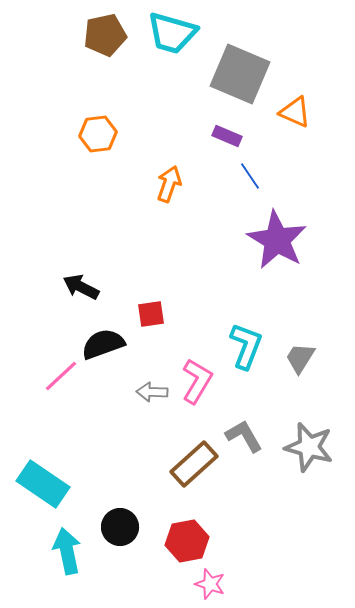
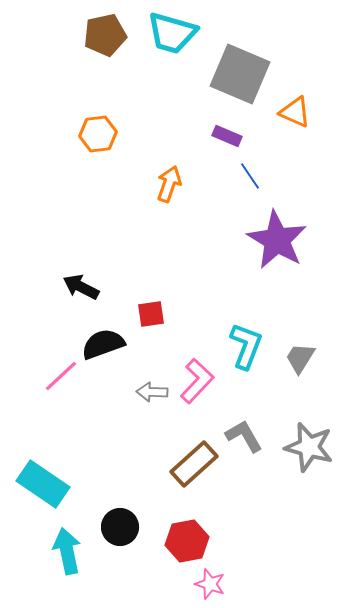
pink L-shape: rotated 12 degrees clockwise
